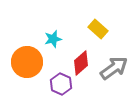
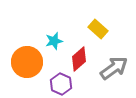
cyan star: moved 1 px right, 2 px down
red diamond: moved 2 px left, 4 px up
